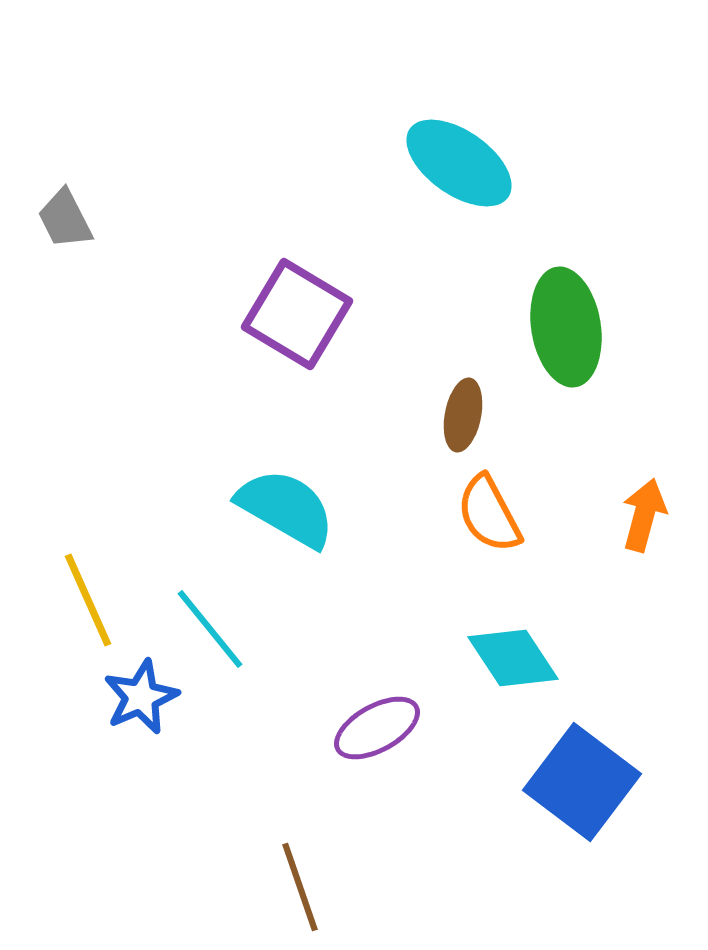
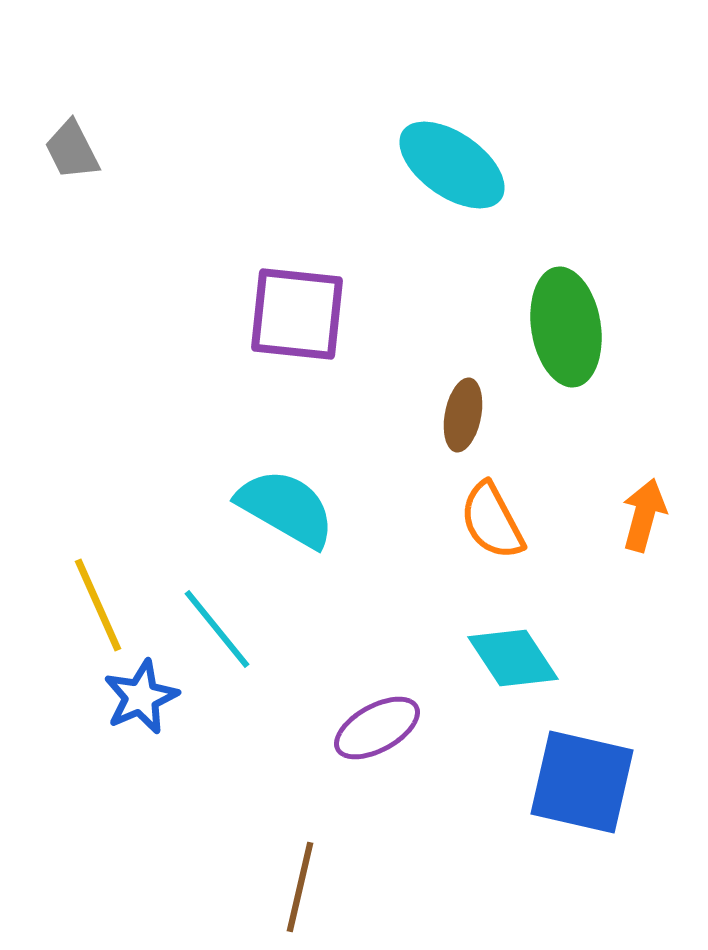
cyan ellipse: moved 7 px left, 2 px down
gray trapezoid: moved 7 px right, 69 px up
purple square: rotated 25 degrees counterclockwise
orange semicircle: moved 3 px right, 7 px down
yellow line: moved 10 px right, 5 px down
cyan line: moved 7 px right
blue square: rotated 24 degrees counterclockwise
brown line: rotated 32 degrees clockwise
